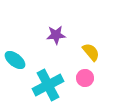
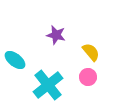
purple star: rotated 18 degrees clockwise
pink circle: moved 3 px right, 1 px up
cyan cross: rotated 12 degrees counterclockwise
